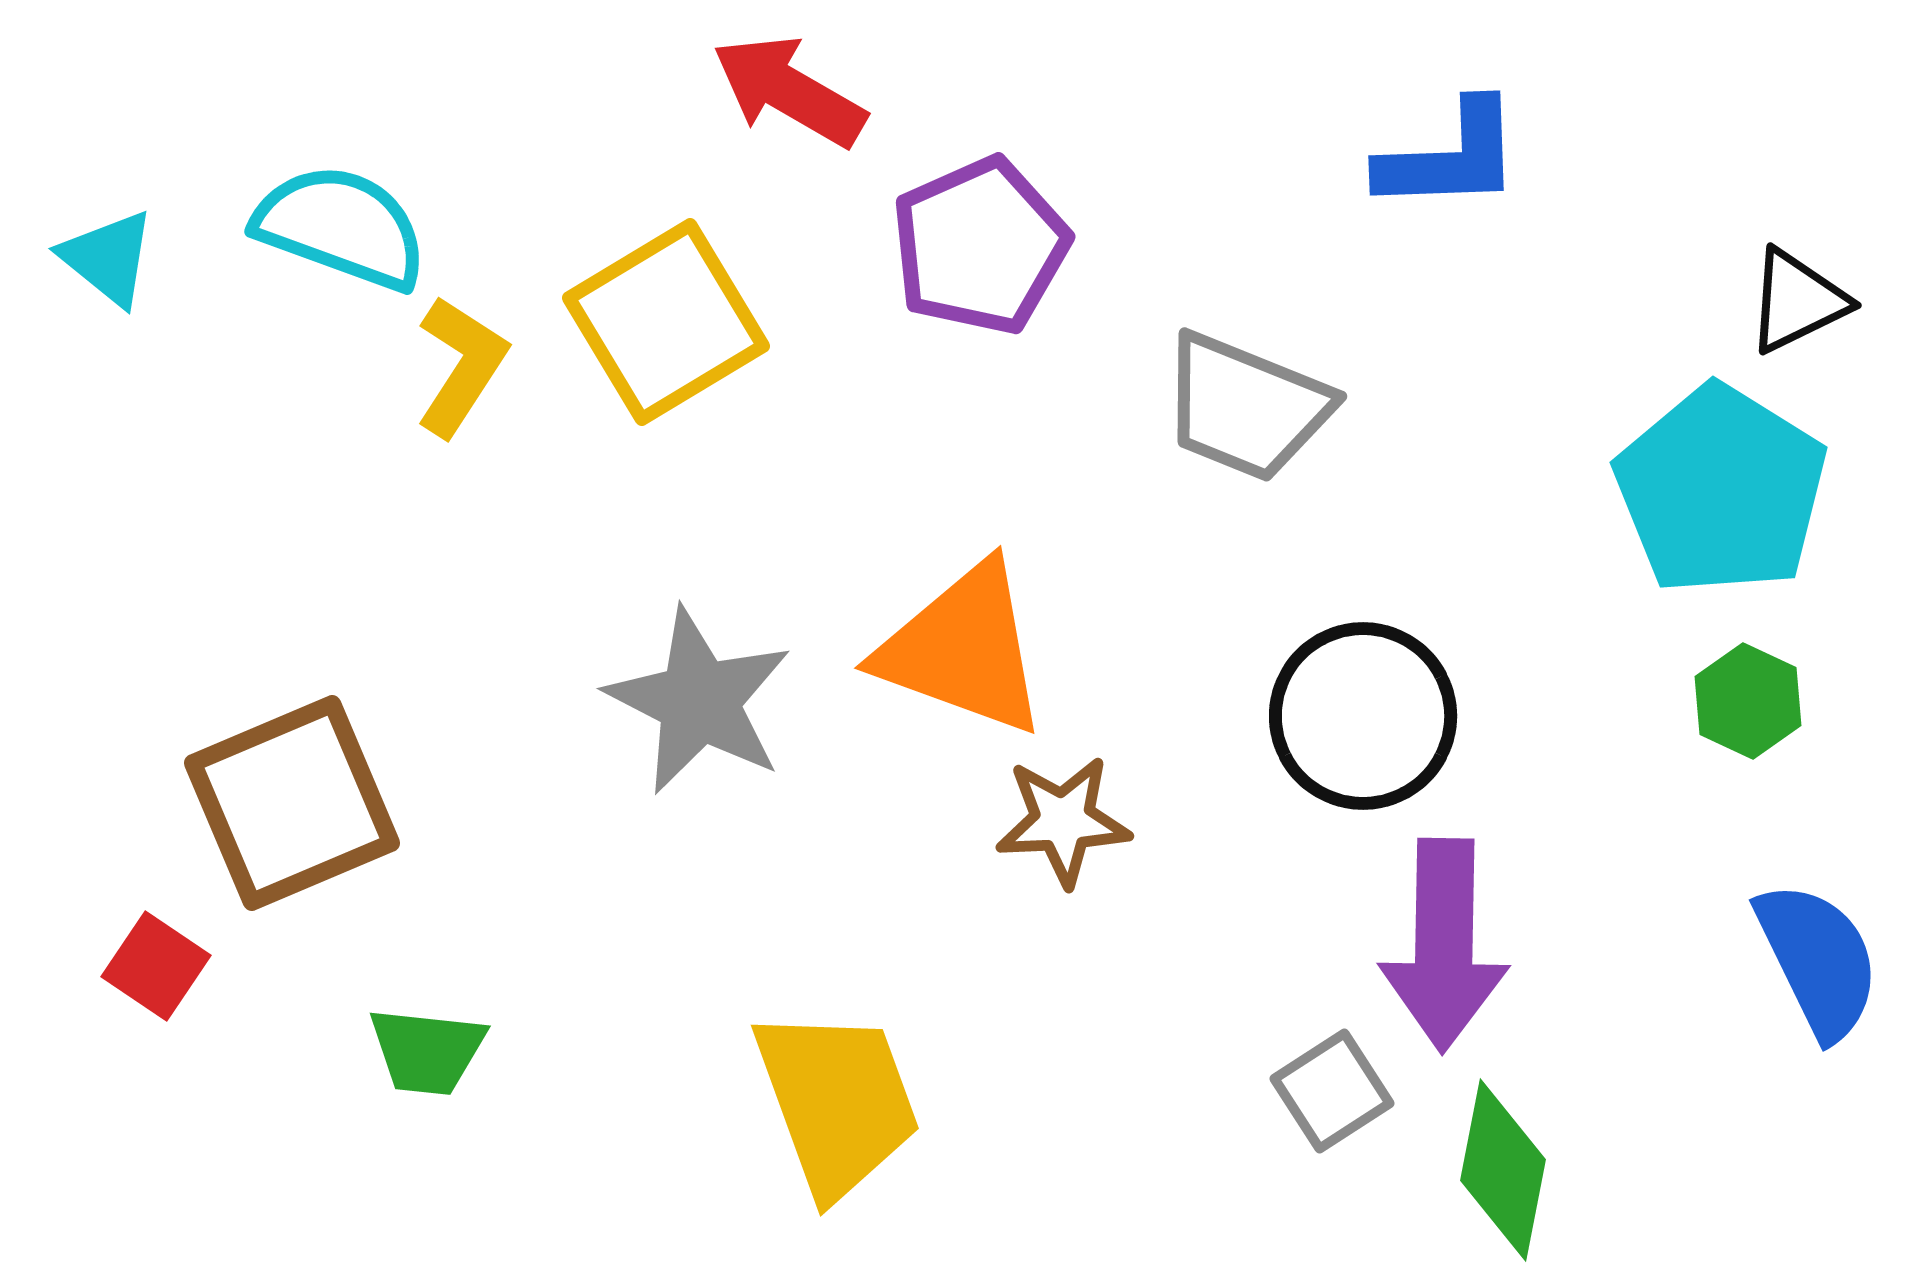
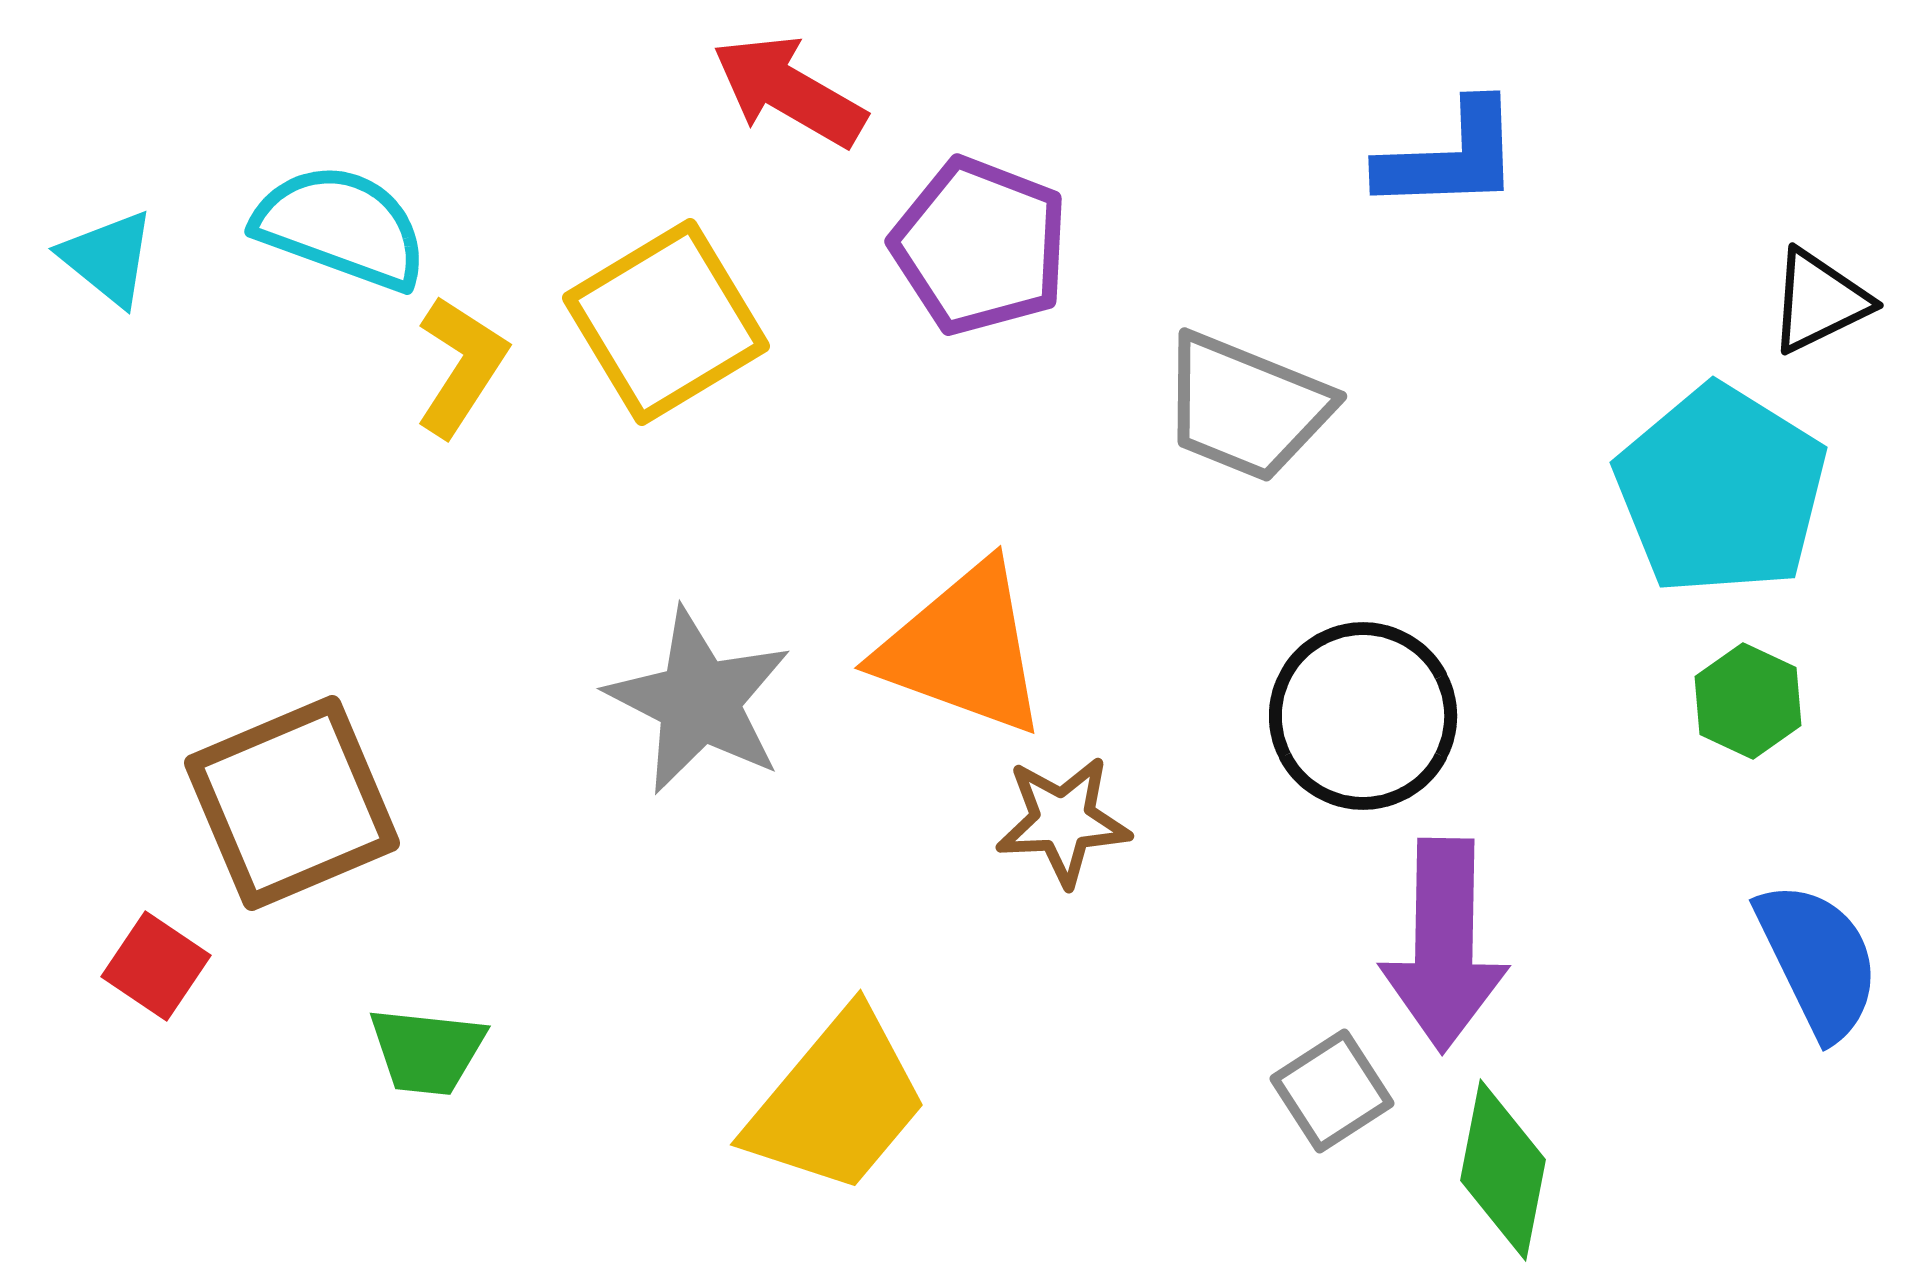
purple pentagon: rotated 27 degrees counterclockwise
black triangle: moved 22 px right
yellow trapezoid: rotated 60 degrees clockwise
